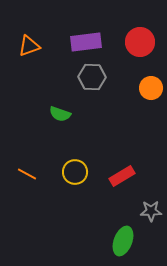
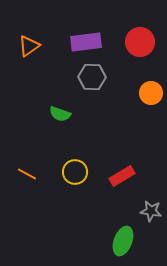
orange triangle: rotated 15 degrees counterclockwise
orange circle: moved 5 px down
gray star: rotated 10 degrees clockwise
